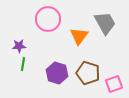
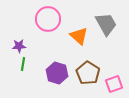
gray trapezoid: moved 1 px right, 1 px down
orange triangle: rotated 24 degrees counterclockwise
brown pentagon: rotated 15 degrees clockwise
